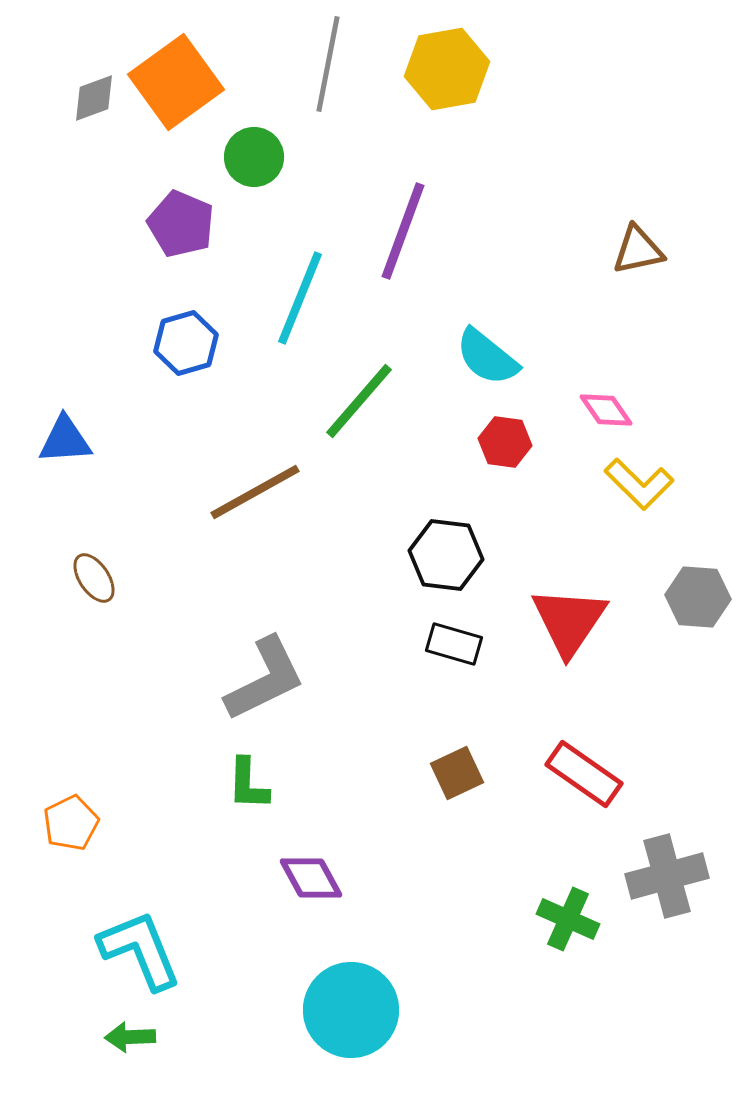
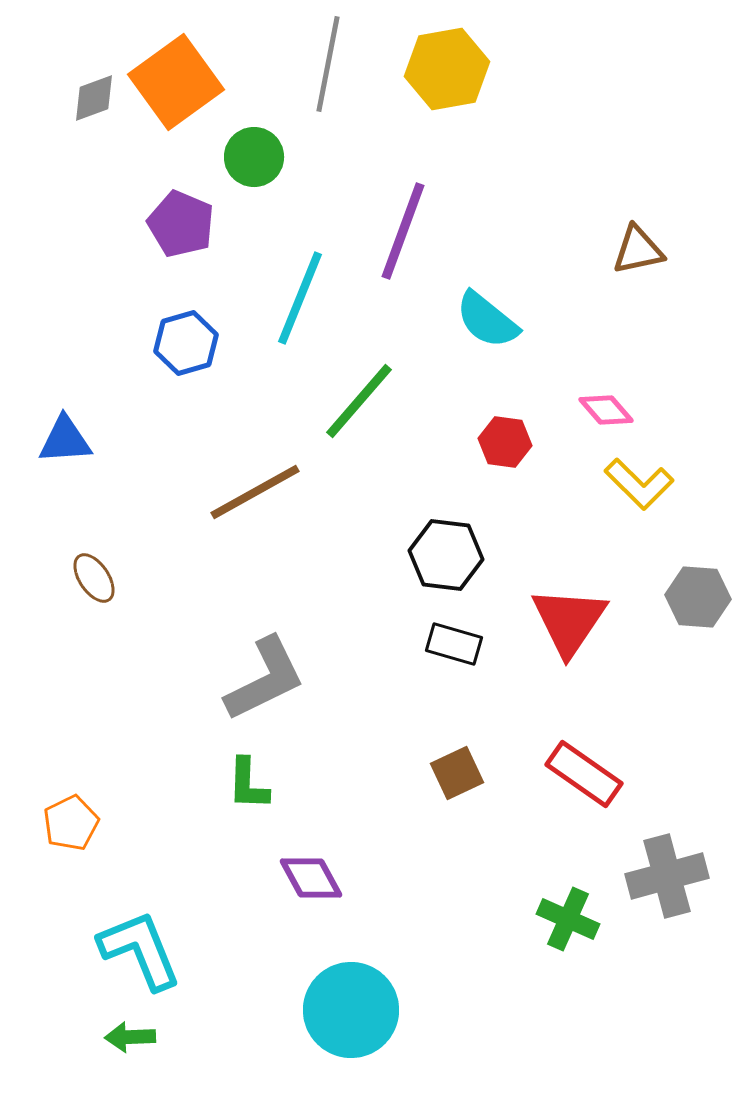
cyan semicircle: moved 37 px up
pink diamond: rotated 6 degrees counterclockwise
